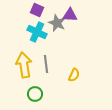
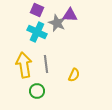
green circle: moved 2 px right, 3 px up
